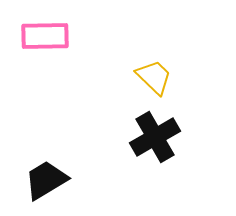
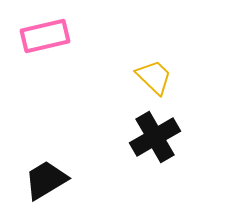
pink rectangle: rotated 12 degrees counterclockwise
